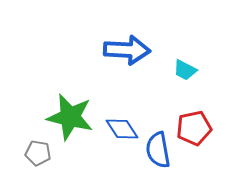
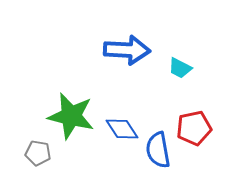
cyan trapezoid: moved 5 px left, 2 px up
green star: moved 1 px right, 1 px up
